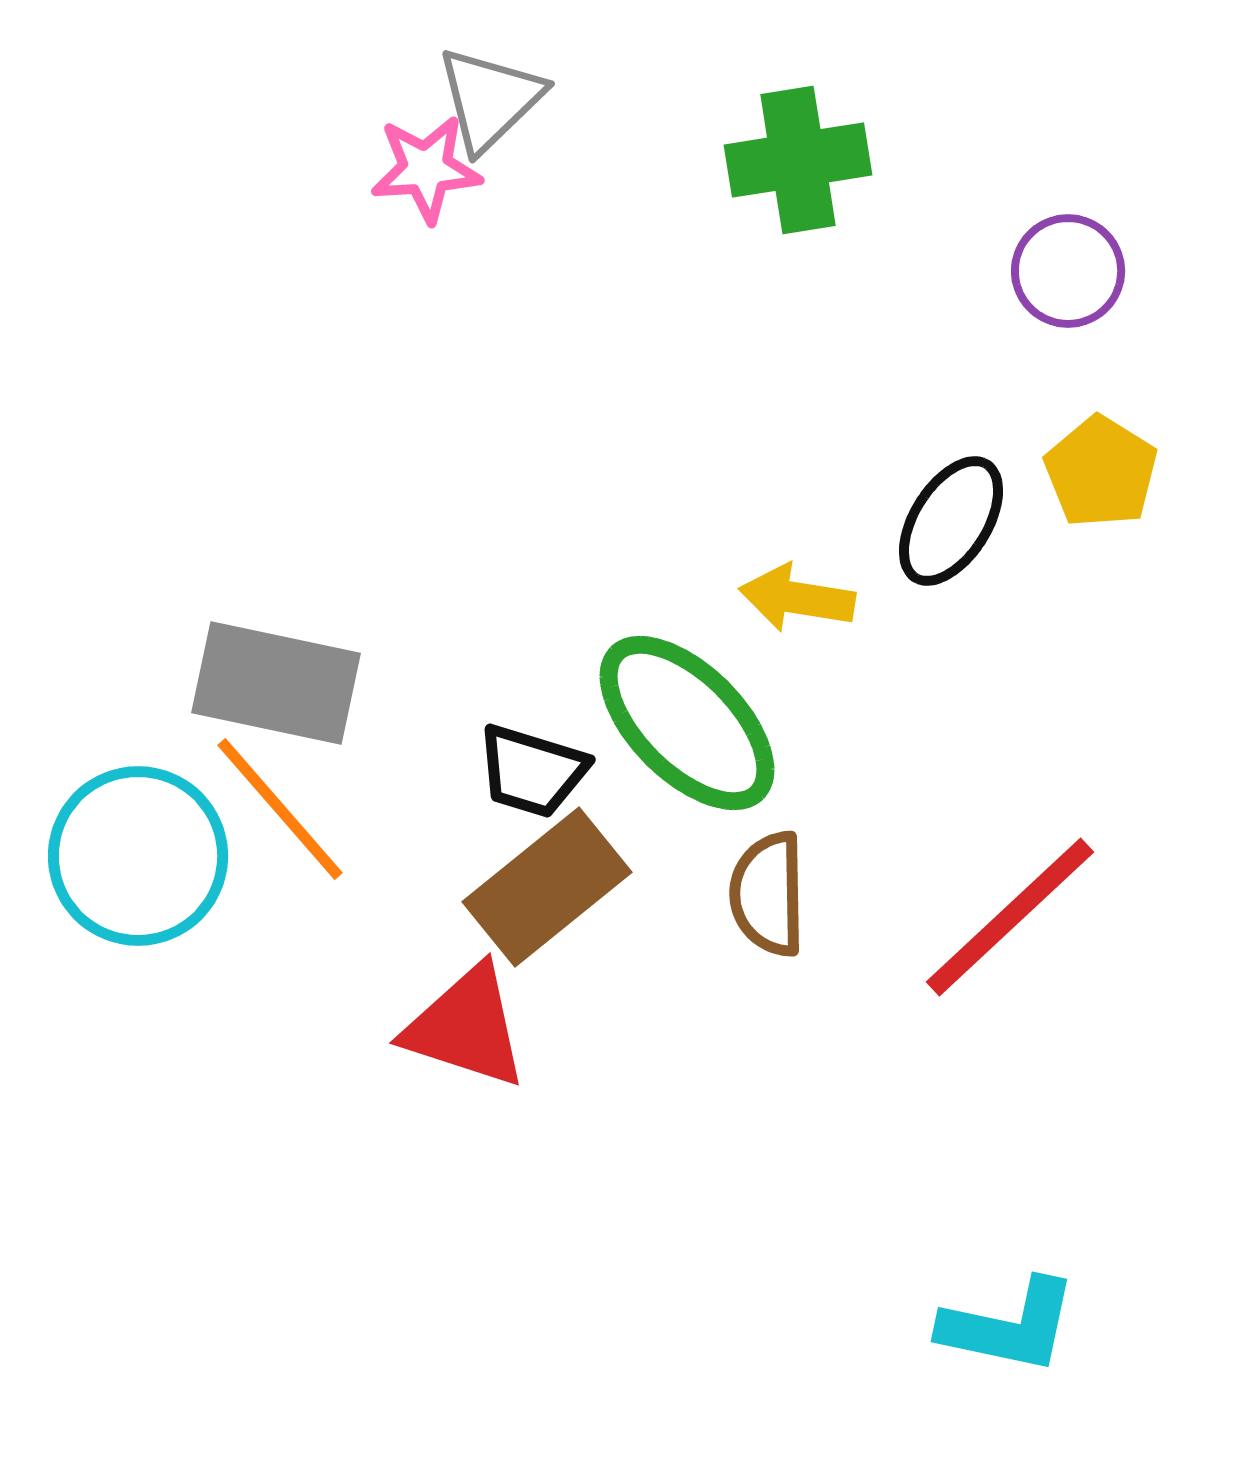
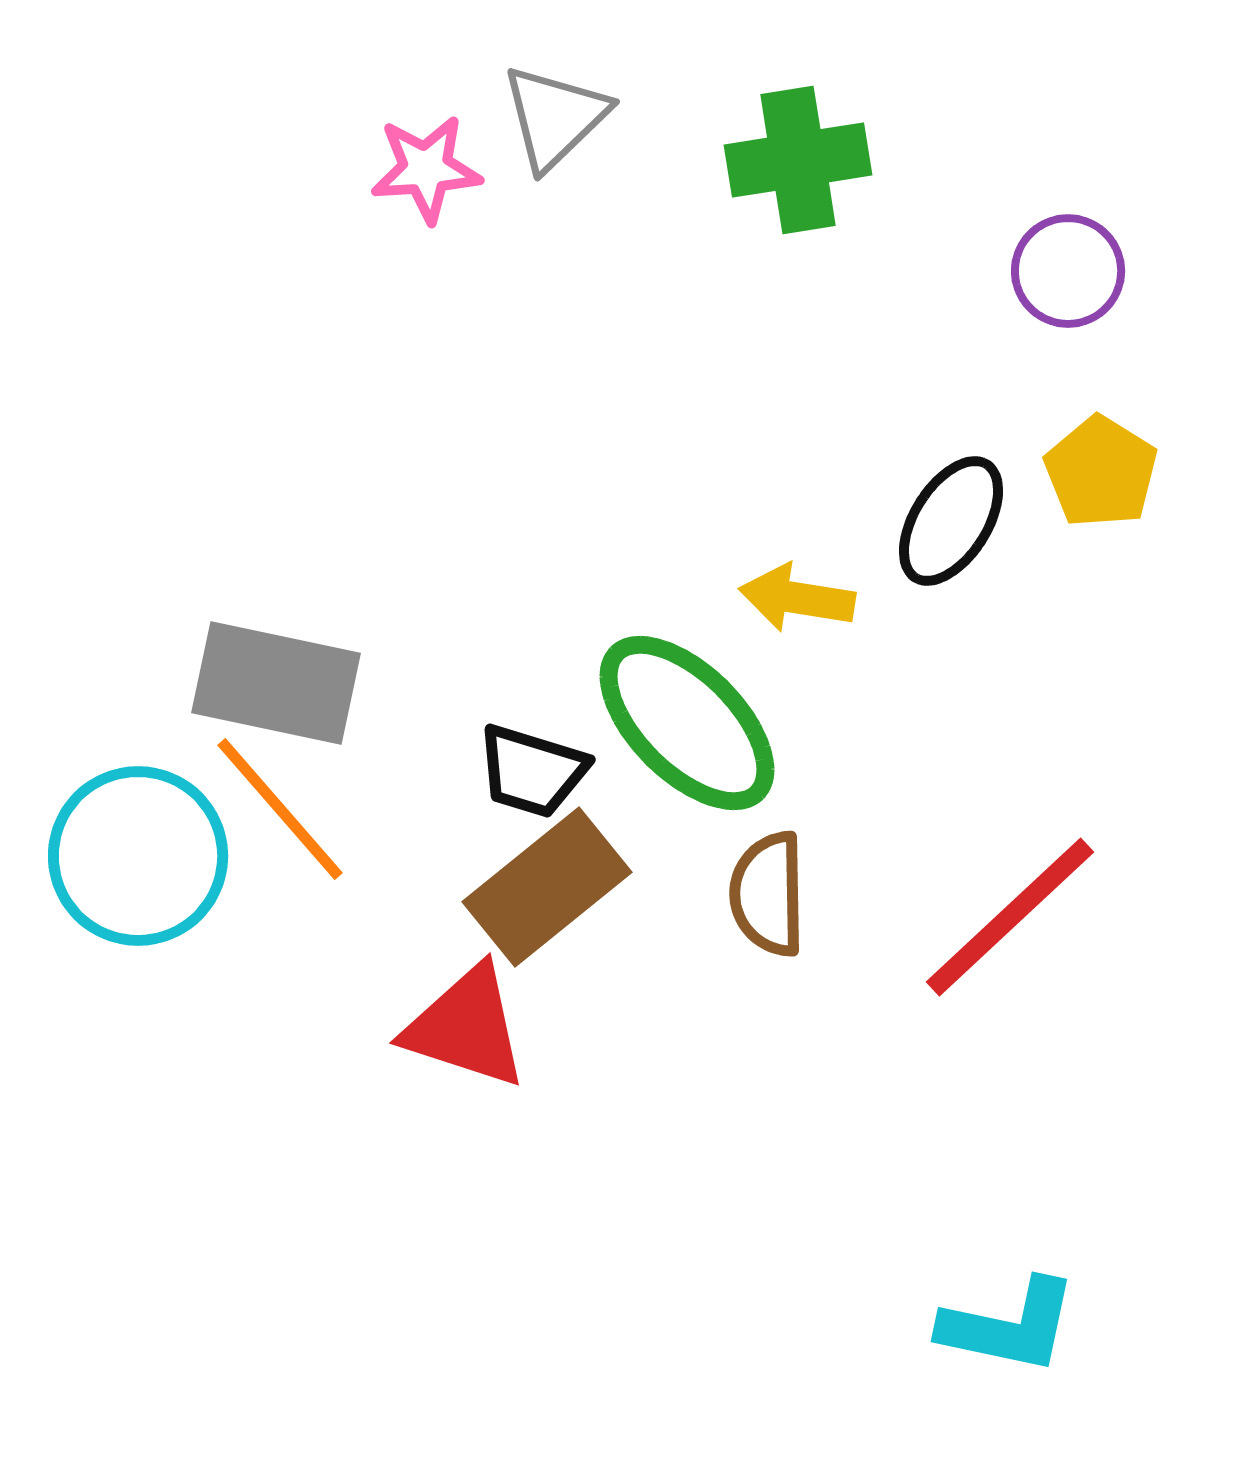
gray triangle: moved 65 px right, 18 px down
